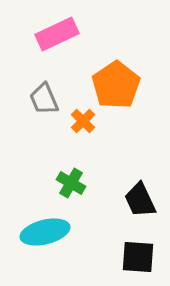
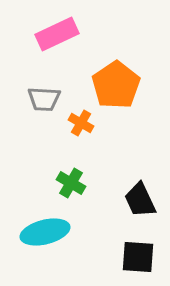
gray trapezoid: rotated 64 degrees counterclockwise
orange cross: moved 2 px left, 2 px down; rotated 15 degrees counterclockwise
